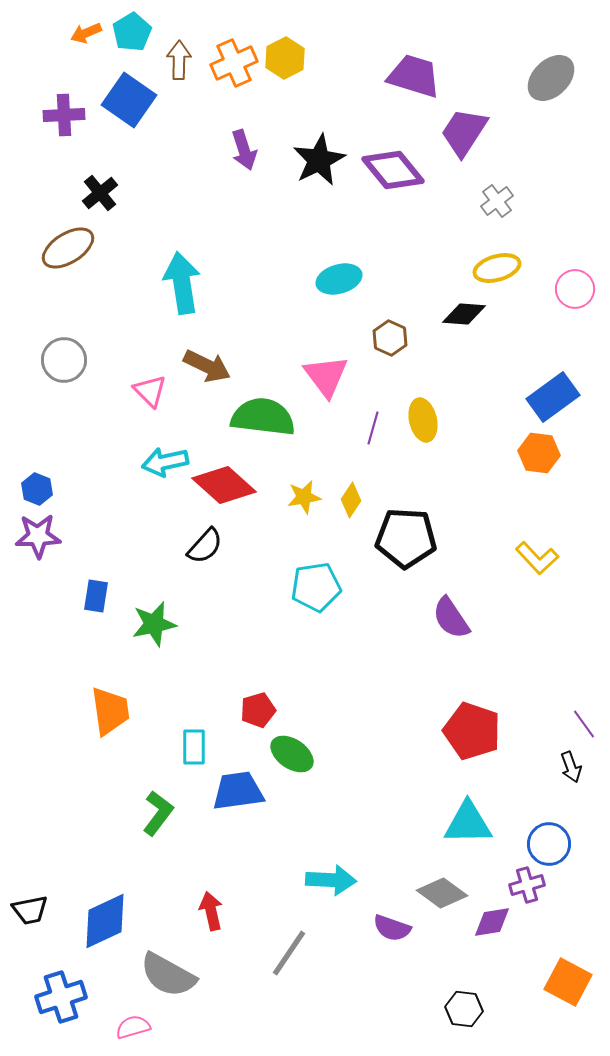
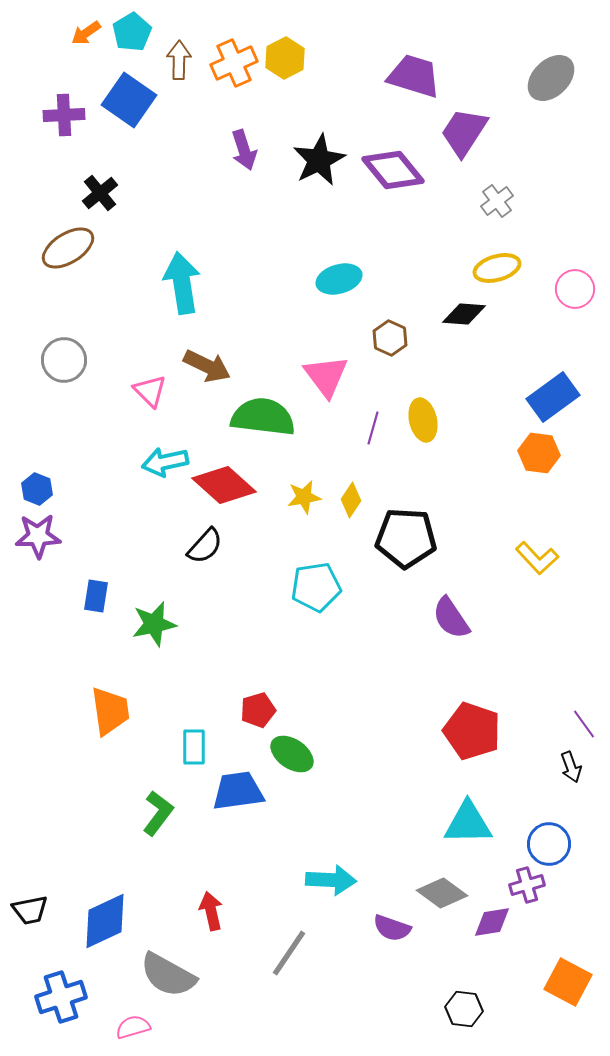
orange arrow at (86, 33): rotated 12 degrees counterclockwise
